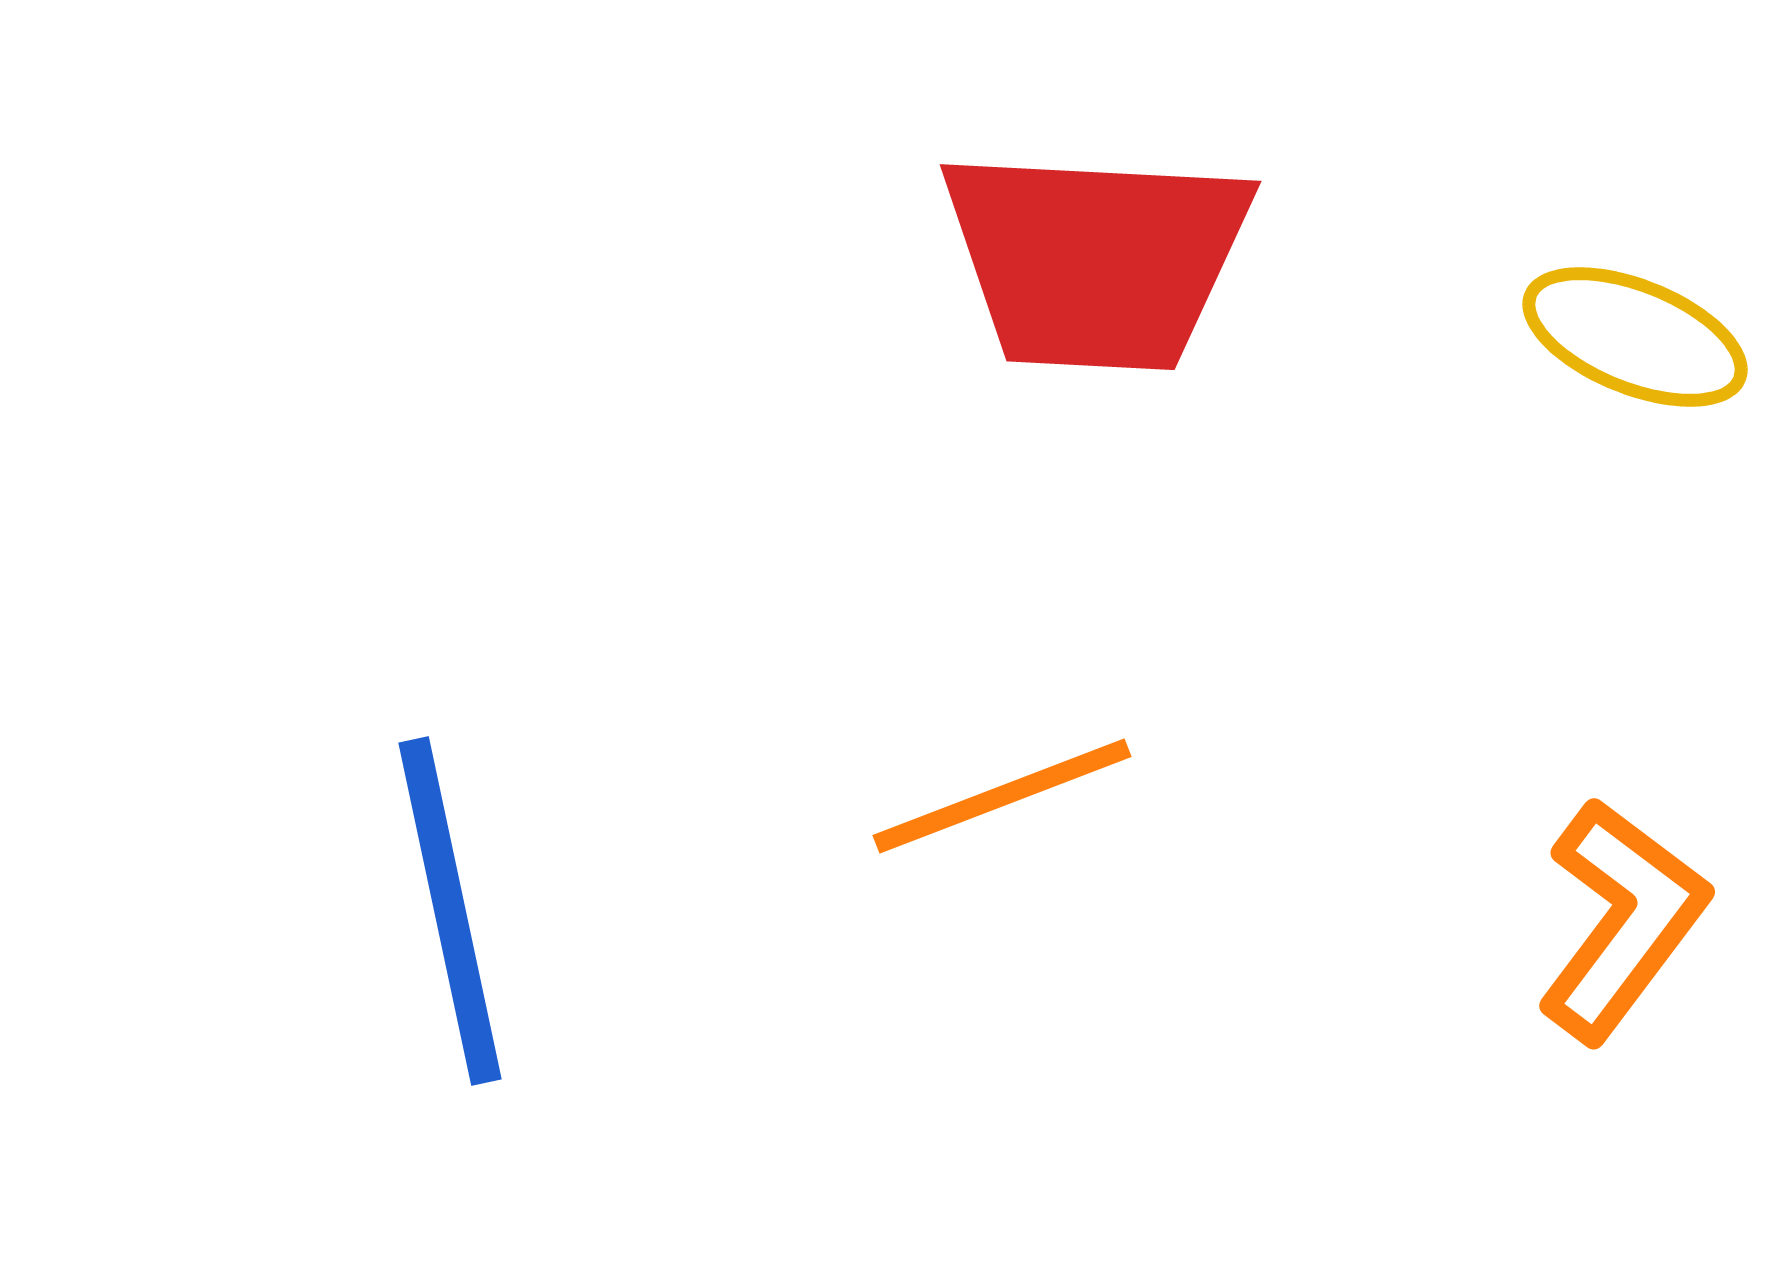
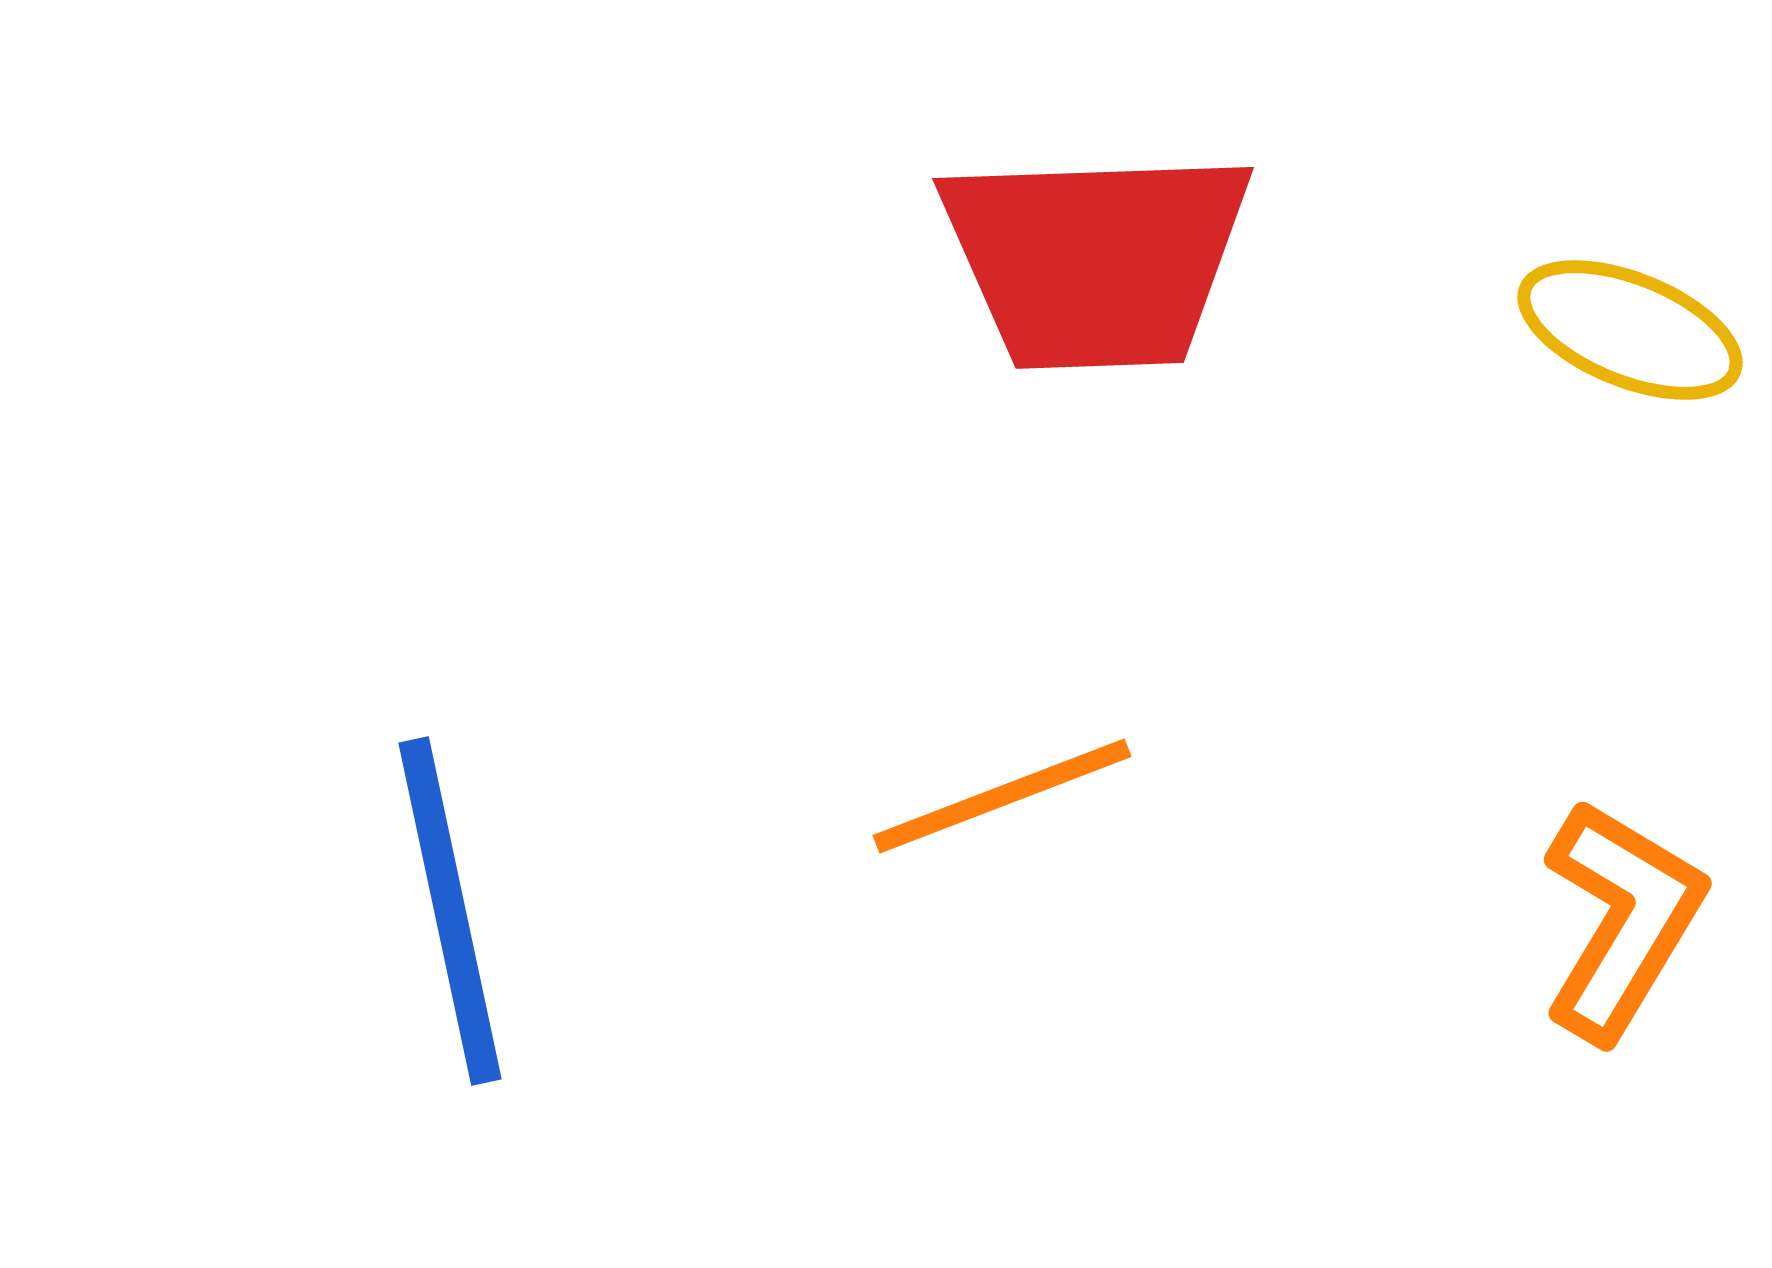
red trapezoid: rotated 5 degrees counterclockwise
yellow ellipse: moved 5 px left, 7 px up
orange L-shape: rotated 6 degrees counterclockwise
